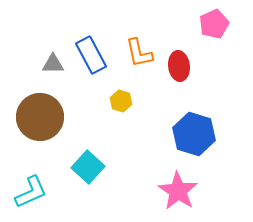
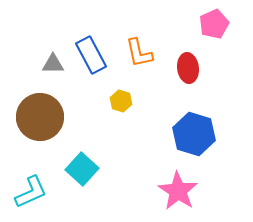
red ellipse: moved 9 px right, 2 px down
cyan square: moved 6 px left, 2 px down
